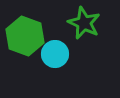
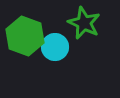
cyan circle: moved 7 px up
